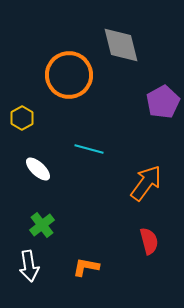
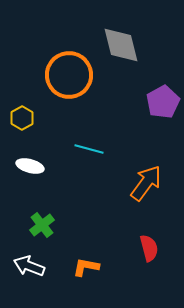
white ellipse: moved 8 px left, 3 px up; rotated 28 degrees counterclockwise
red semicircle: moved 7 px down
white arrow: rotated 120 degrees clockwise
